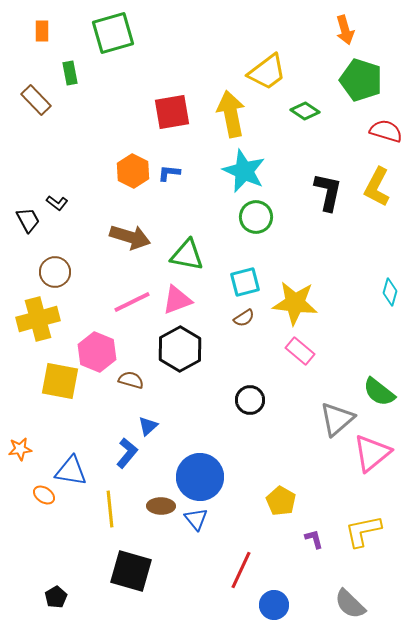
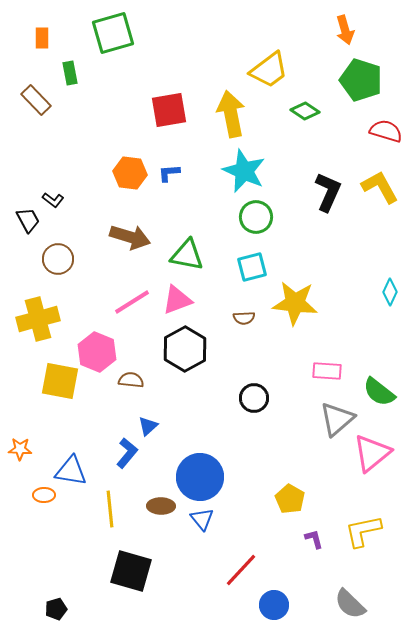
orange rectangle at (42, 31): moved 7 px down
yellow trapezoid at (267, 72): moved 2 px right, 2 px up
red square at (172, 112): moved 3 px left, 2 px up
orange hexagon at (133, 171): moved 3 px left, 2 px down; rotated 20 degrees counterclockwise
blue L-shape at (169, 173): rotated 10 degrees counterclockwise
yellow L-shape at (377, 187): moved 3 px right; rotated 123 degrees clockwise
black L-shape at (328, 192): rotated 12 degrees clockwise
black L-shape at (57, 203): moved 4 px left, 3 px up
brown circle at (55, 272): moved 3 px right, 13 px up
cyan square at (245, 282): moved 7 px right, 15 px up
cyan diamond at (390, 292): rotated 8 degrees clockwise
pink line at (132, 302): rotated 6 degrees counterclockwise
brown semicircle at (244, 318): rotated 30 degrees clockwise
black hexagon at (180, 349): moved 5 px right
pink rectangle at (300, 351): moved 27 px right, 20 px down; rotated 36 degrees counterclockwise
brown semicircle at (131, 380): rotated 10 degrees counterclockwise
black circle at (250, 400): moved 4 px right, 2 px up
orange star at (20, 449): rotated 10 degrees clockwise
orange ellipse at (44, 495): rotated 35 degrees counterclockwise
yellow pentagon at (281, 501): moved 9 px right, 2 px up
blue triangle at (196, 519): moved 6 px right
red line at (241, 570): rotated 18 degrees clockwise
black pentagon at (56, 597): moved 12 px down; rotated 15 degrees clockwise
